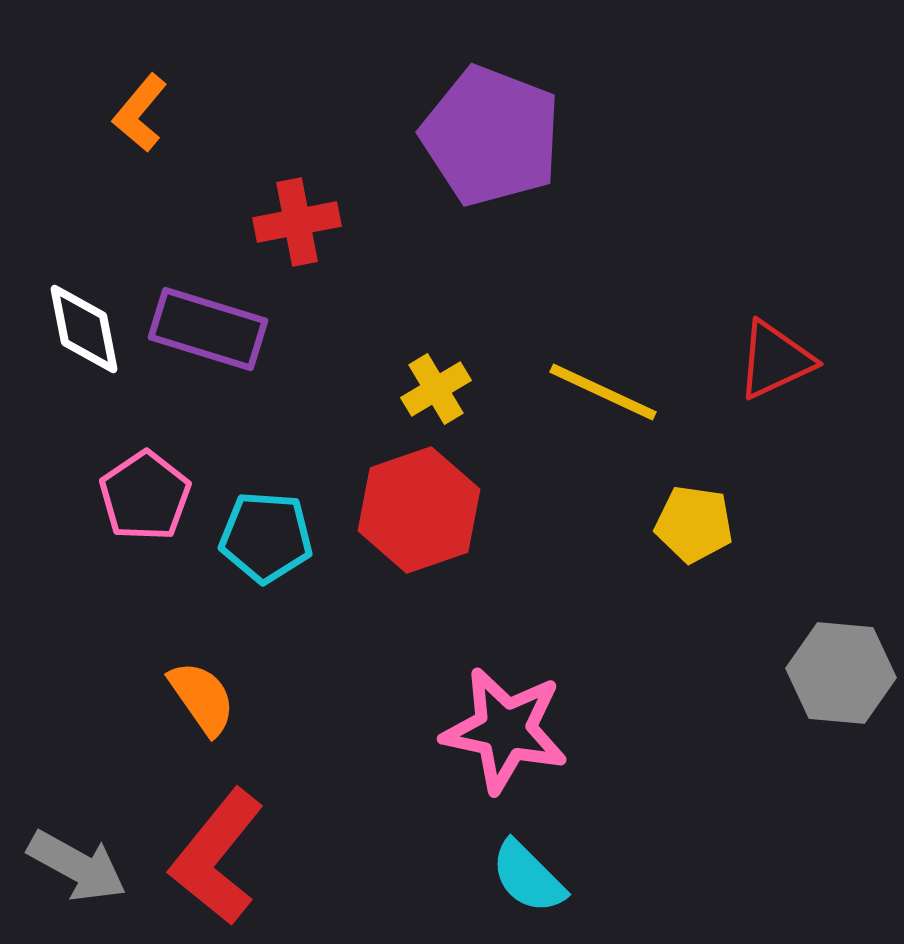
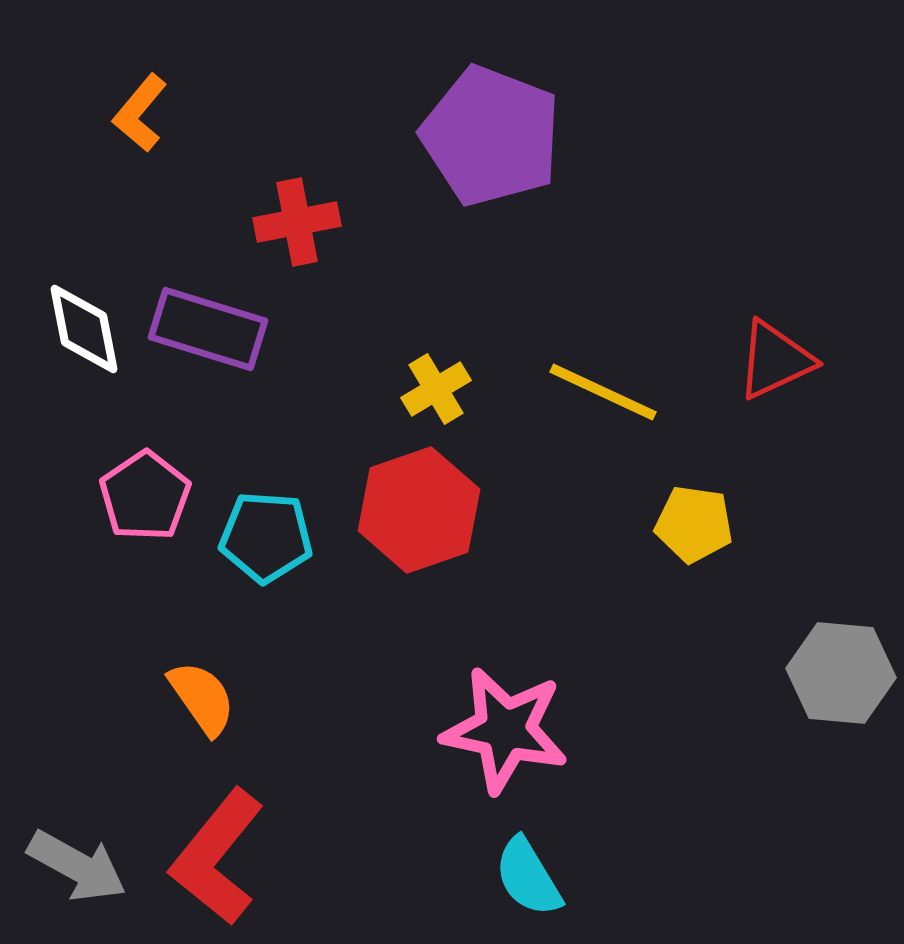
cyan semicircle: rotated 14 degrees clockwise
